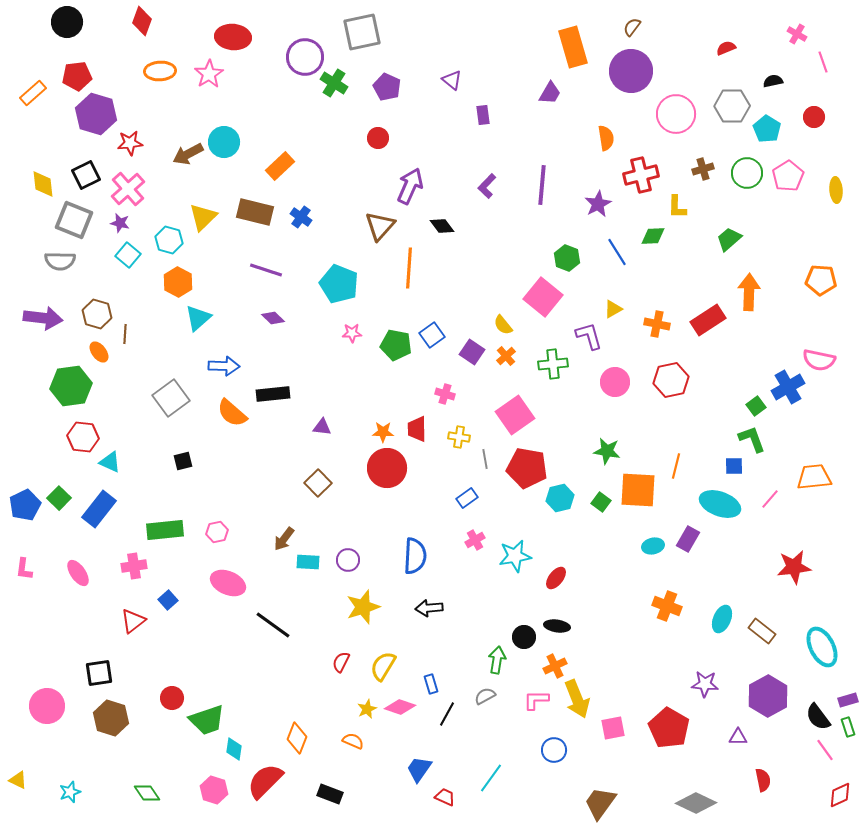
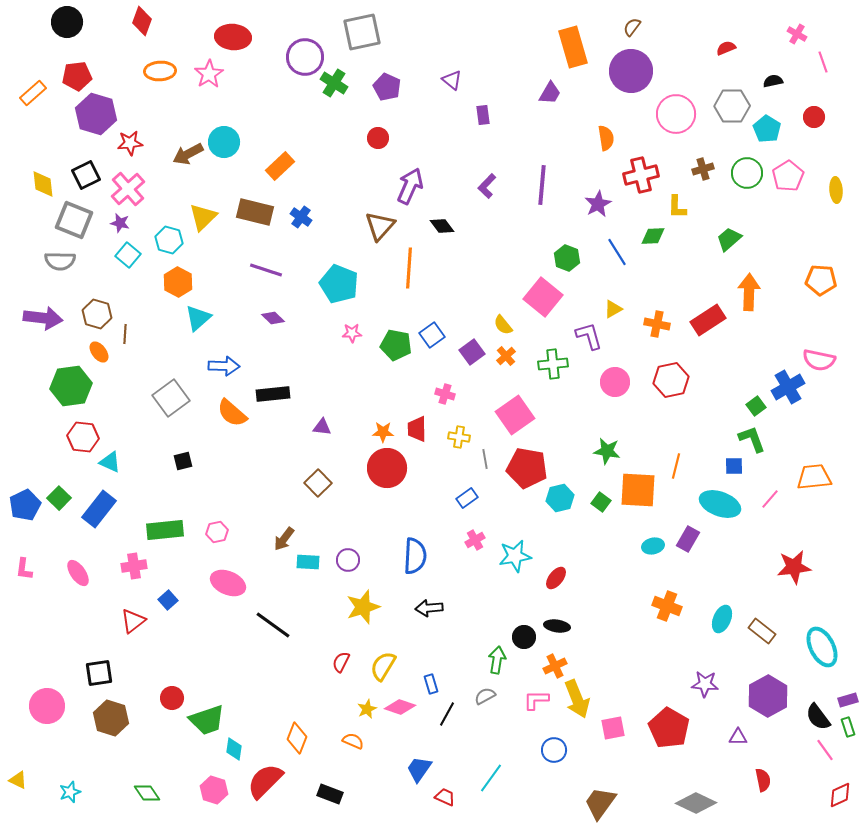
purple square at (472, 352): rotated 20 degrees clockwise
